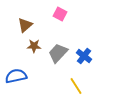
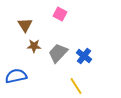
brown triangle: rotated 21 degrees counterclockwise
